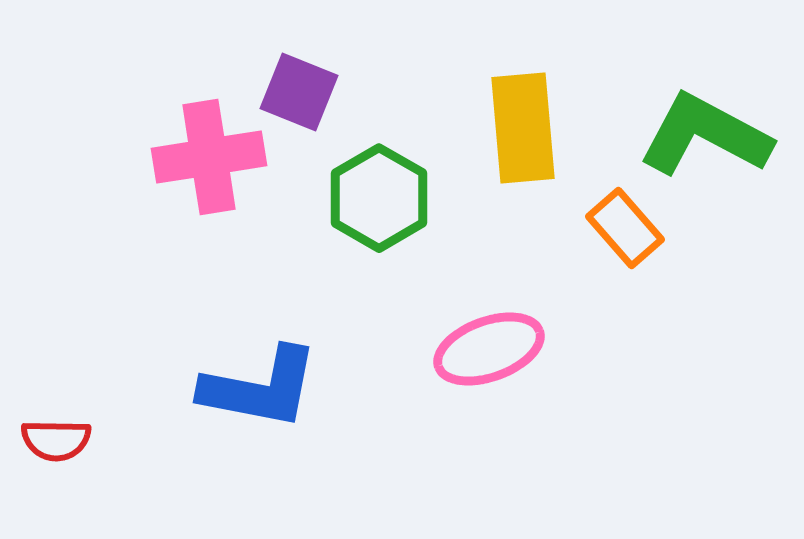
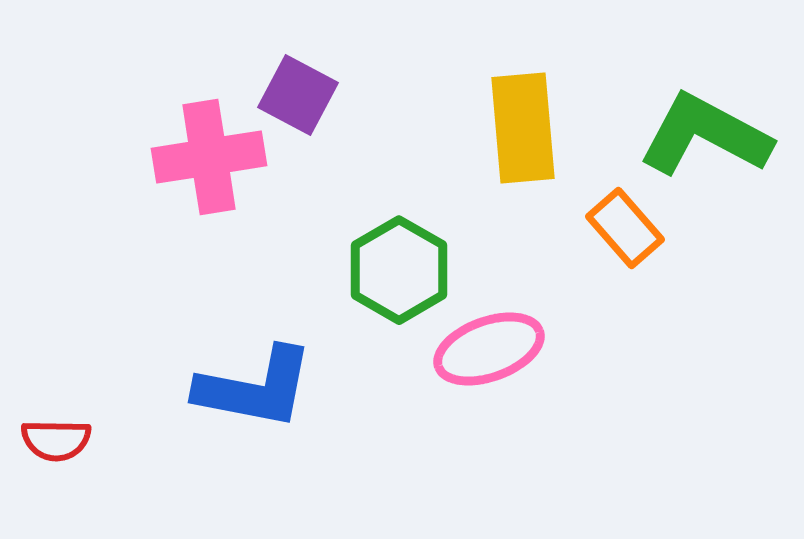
purple square: moved 1 px left, 3 px down; rotated 6 degrees clockwise
green hexagon: moved 20 px right, 72 px down
blue L-shape: moved 5 px left
